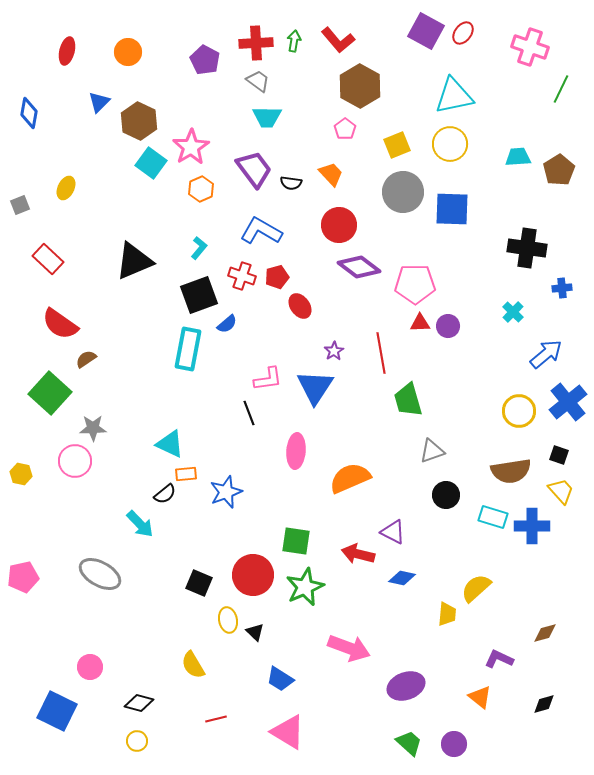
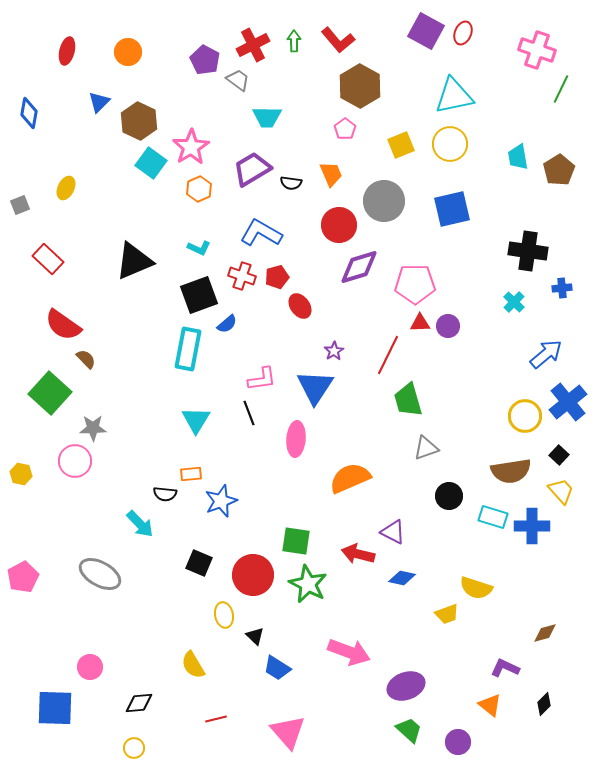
red ellipse at (463, 33): rotated 15 degrees counterclockwise
green arrow at (294, 41): rotated 10 degrees counterclockwise
red cross at (256, 43): moved 3 px left, 2 px down; rotated 24 degrees counterclockwise
pink cross at (530, 47): moved 7 px right, 3 px down
gray trapezoid at (258, 81): moved 20 px left, 1 px up
yellow square at (397, 145): moved 4 px right
cyan trapezoid at (518, 157): rotated 96 degrees counterclockwise
purple trapezoid at (254, 169): moved 2 px left; rotated 84 degrees counterclockwise
orange trapezoid at (331, 174): rotated 20 degrees clockwise
orange hexagon at (201, 189): moved 2 px left
gray circle at (403, 192): moved 19 px left, 9 px down
blue square at (452, 209): rotated 15 degrees counterclockwise
blue L-shape at (261, 231): moved 2 px down
cyan L-shape at (199, 248): rotated 75 degrees clockwise
black cross at (527, 248): moved 1 px right, 3 px down
purple diamond at (359, 267): rotated 54 degrees counterclockwise
cyan cross at (513, 312): moved 1 px right, 10 px up
red semicircle at (60, 324): moved 3 px right, 1 px down
red line at (381, 353): moved 7 px right, 2 px down; rotated 36 degrees clockwise
brown semicircle at (86, 359): rotated 80 degrees clockwise
pink L-shape at (268, 379): moved 6 px left
yellow circle at (519, 411): moved 6 px right, 5 px down
cyan triangle at (170, 444): moved 26 px right, 24 px up; rotated 36 degrees clockwise
pink ellipse at (296, 451): moved 12 px up
gray triangle at (432, 451): moved 6 px left, 3 px up
black square at (559, 455): rotated 24 degrees clockwise
orange rectangle at (186, 474): moved 5 px right
blue star at (226, 492): moved 5 px left, 9 px down
black semicircle at (165, 494): rotated 45 degrees clockwise
black circle at (446, 495): moved 3 px right, 1 px down
pink pentagon at (23, 577): rotated 16 degrees counterclockwise
black square at (199, 583): moved 20 px up
green star at (305, 587): moved 3 px right, 3 px up; rotated 21 degrees counterclockwise
yellow semicircle at (476, 588): rotated 120 degrees counterclockwise
yellow trapezoid at (447, 614): rotated 65 degrees clockwise
yellow ellipse at (228, 620): moved 4 px left, 5 px up
black triangle at (255, 632): moved 4 px down
pink arrow at (349, 648): moved 4 px down
purple L-shape at (499, 659): moved 6 px right, 9 px down
blue trapezoid at (280, 679): moved 3 px left, 11 px up
orange triangle at (480, 697): moved 10 px right, 8 px down
black diamond at (139, 703): rotated 20 degrees counterclockwise
black diamond at (544, 704): rotated 30 degrees counterclockwise
blue square at (57, 711): moved 2 px left, 3 px up; rotated 24 degrees counterclockwise
pink triangle at (288, 732): rotated 18 degrees clockwise
yellow circle at (137, 741): moved 3 px left, 7 px down
green trapezoid at (409, 743): moved 13 px up
purple circle at (454, 744): moved 4 px right, 2 px up
